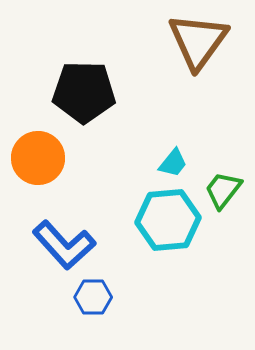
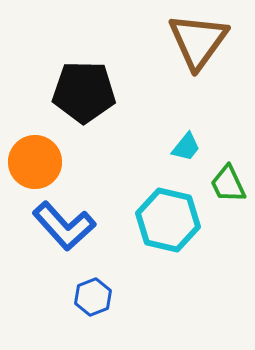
orange circle: moved 3 px left, 4 px down
cyan trapezoid: moved 13 px right, 16 px up
green trapezoid: moved 5 px right, 6 px up; rotated 63 degrees counterclockwise
cyan hexagon: rotated 18 degrees clockwise
blue L-shape: moved 19 px up
blue hexagon: rotated 21 degrees counterclockwise
